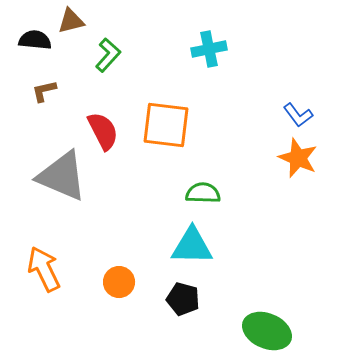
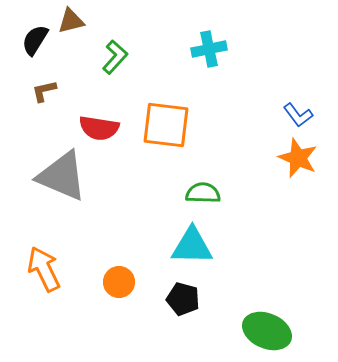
black semicircle: rotated 64 degrees counterclockwise
green L-shape: moved 7 px right, 2 px down
red semicircle: moved 4 px left, 3 px up; rotated 126 degrees clockwise
